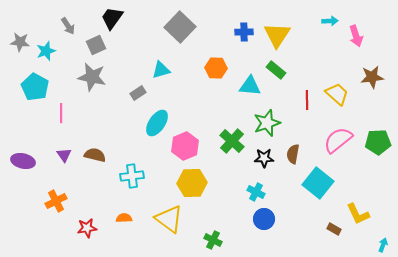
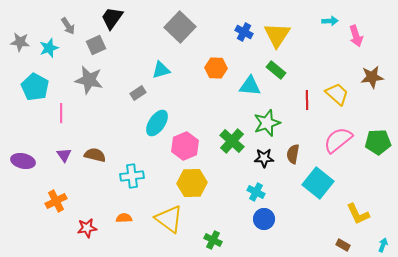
blue cross at (244, 32): rotated 30 degrees clockwise
cyan star at (46, 51): moved 3 px right, 3 px up
gray star at (92, 77): moved 3 px left, 3 px down
brown rectangle at (334, 229): moved 9 px right, 16 px down
